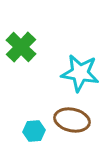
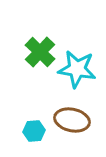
green cross: moved 19 px right, 5 px down
cyan star: moved 3 px left, 4 px up
